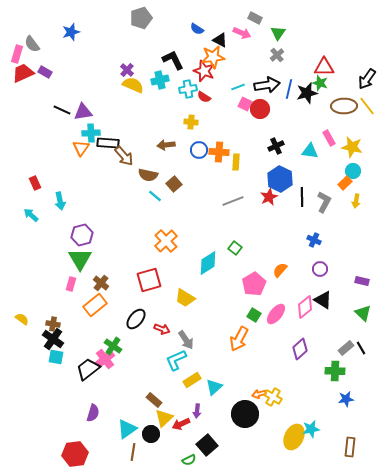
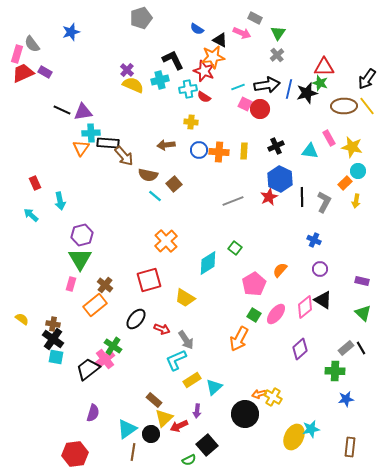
yellow rectangle at (236, 162): moved 8 px right, 11 px up
cyan circle at (353, 171): moved 5 px right
brown cross at (101, 283): moved 4 px right, 2 px down
red arrow at (181, 424): moved 2 px left, 2 px down
